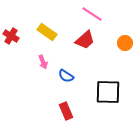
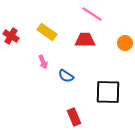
red trapezoid: rotated 140 degrees counterclockwise
red rectangle: moved 8 px right, 6 px down
